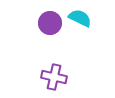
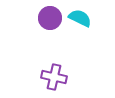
purple circle: moved 5 px up
